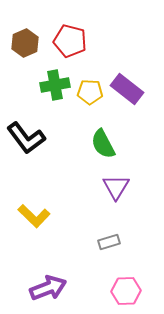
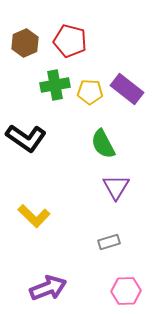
black L-shape: rotated 18 degrees counterclockwise
